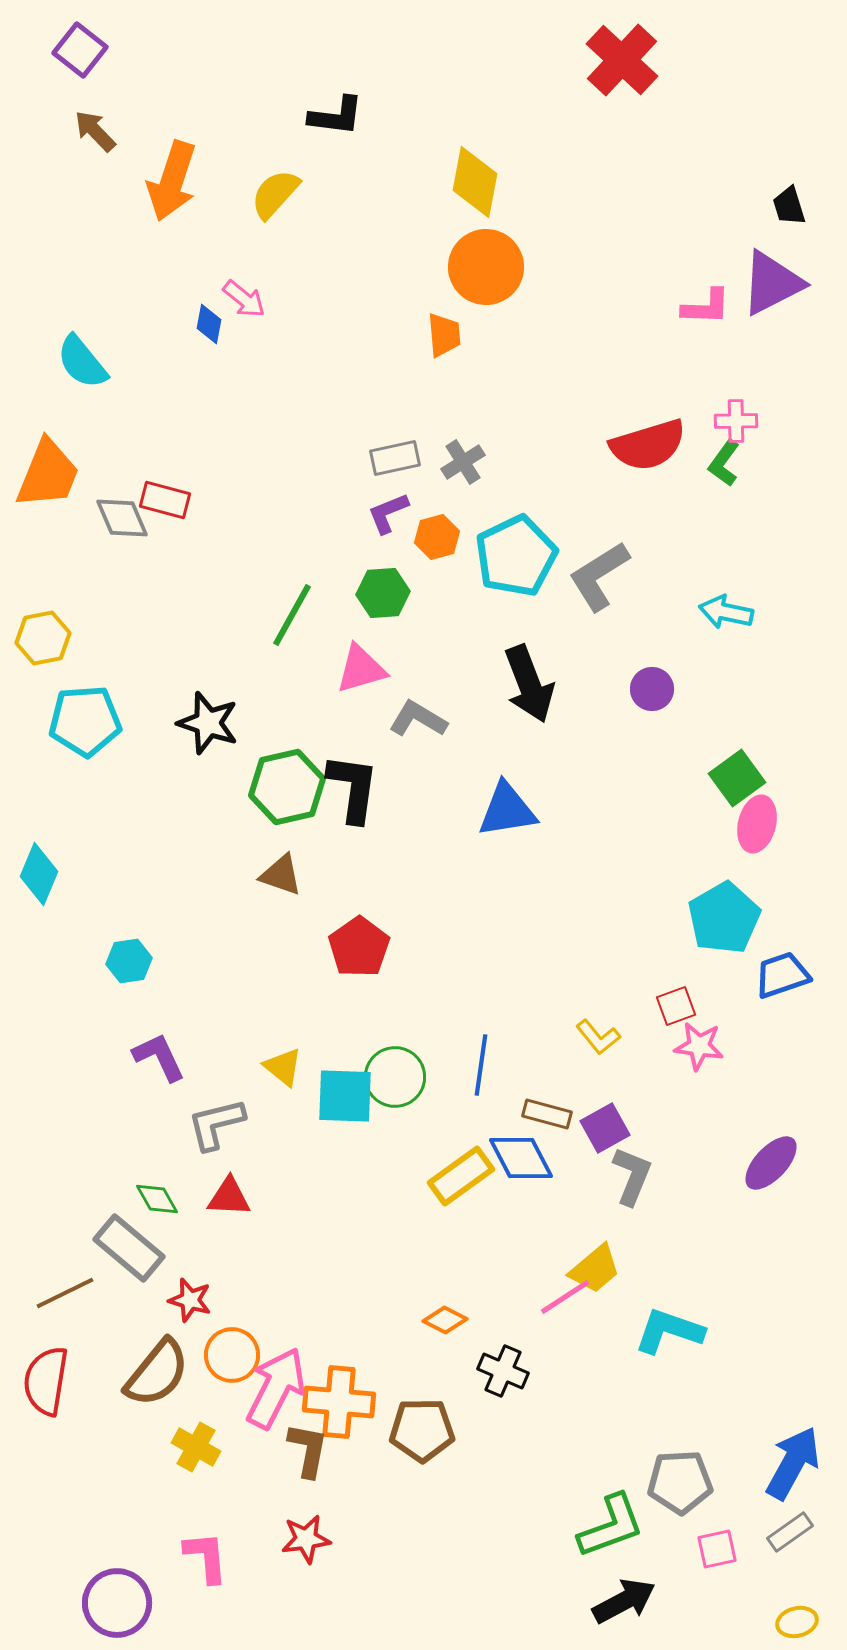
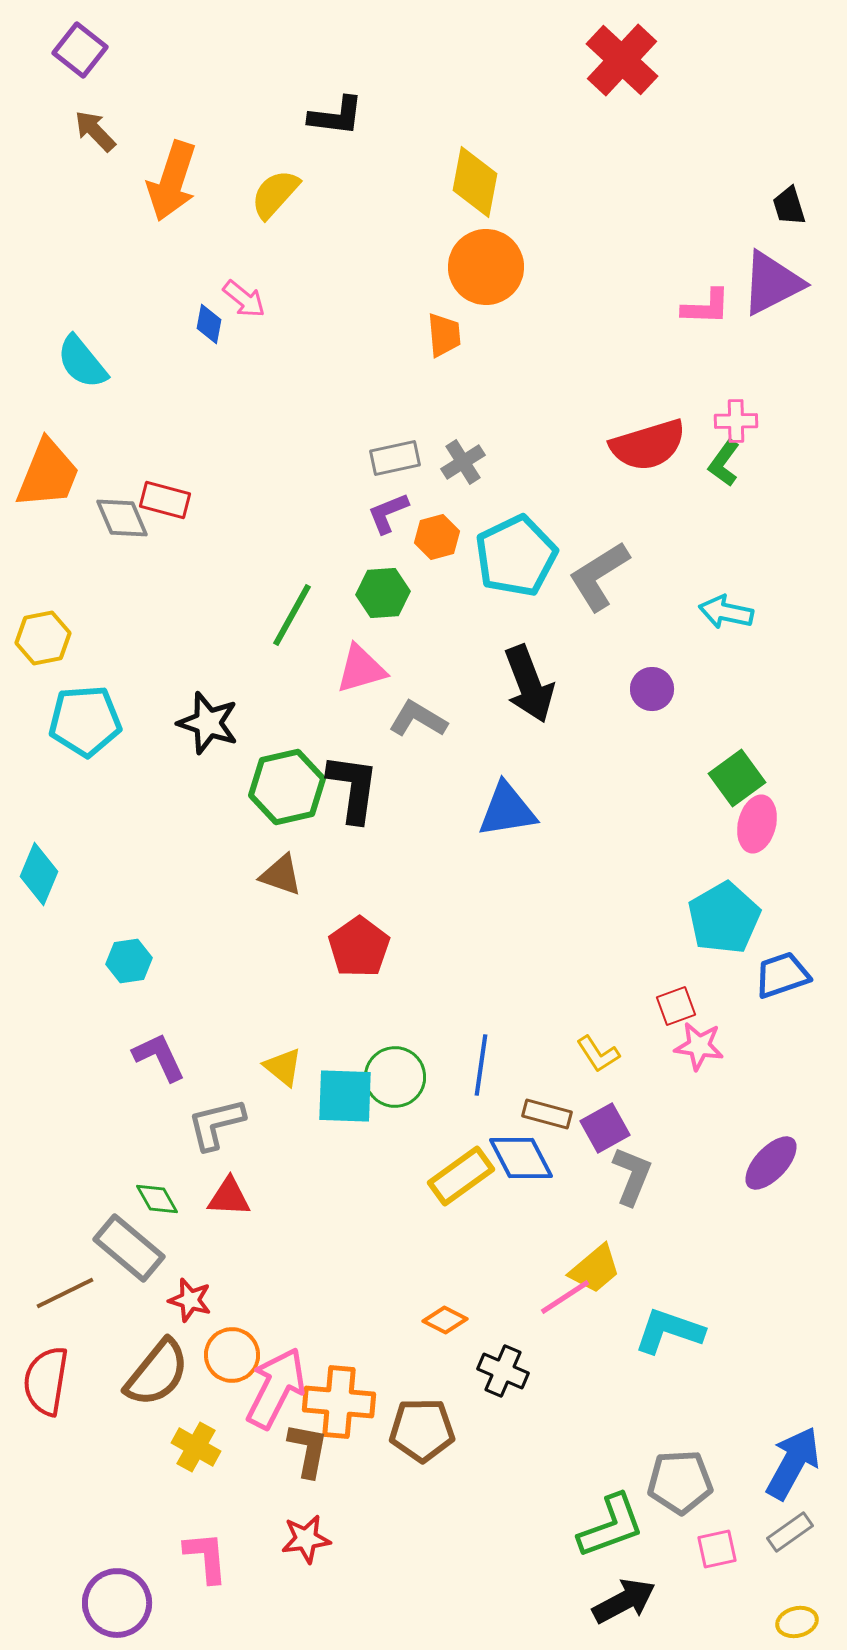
yellow L-shape at (598, 1037): moved 17 px down; rotated 6 degrees clockwise
